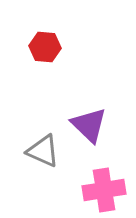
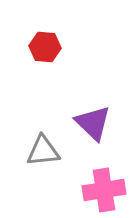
purple triangle: moved 4 px right, 2 px up
gray triangle: rotated 30 degrees counterclockwise
